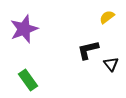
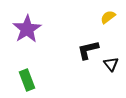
yellow semicircle: moved 1 px right
purple star: moved 3 px right; rotated 12 degrees counterclockwise
green rectangle: moved 1 px left; rotated 15 degrees clockwise
